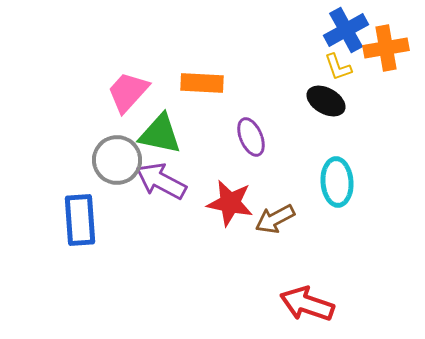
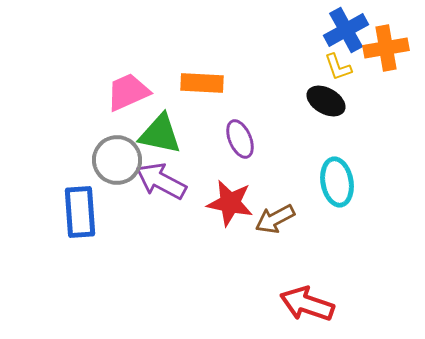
pink trapezoid: rotated 24 degrees clockwise
purple ellipse: moved 11 px left, 2 px down
cyan ellipse: rotated 6 degrees counterclockwise
blue rectangle: moved 8 px up
